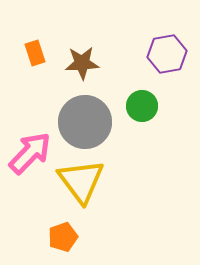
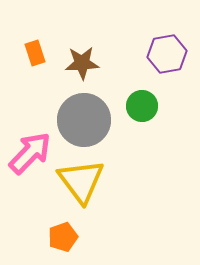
gray circle: moved 1 px left, 2 px up
